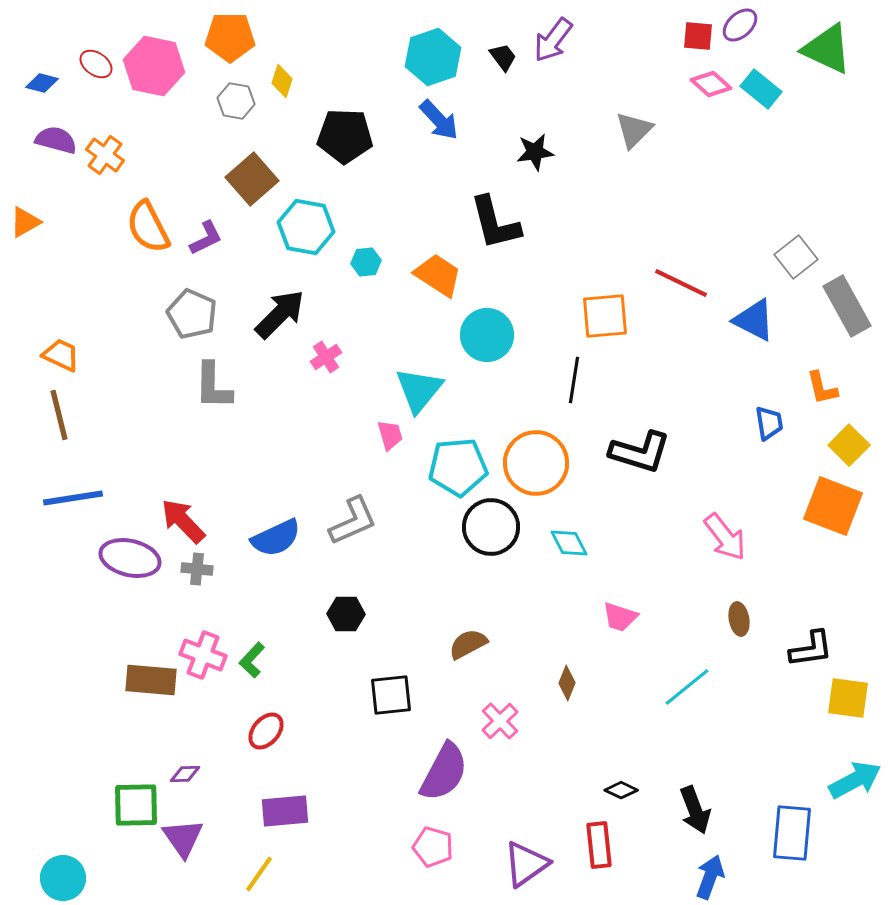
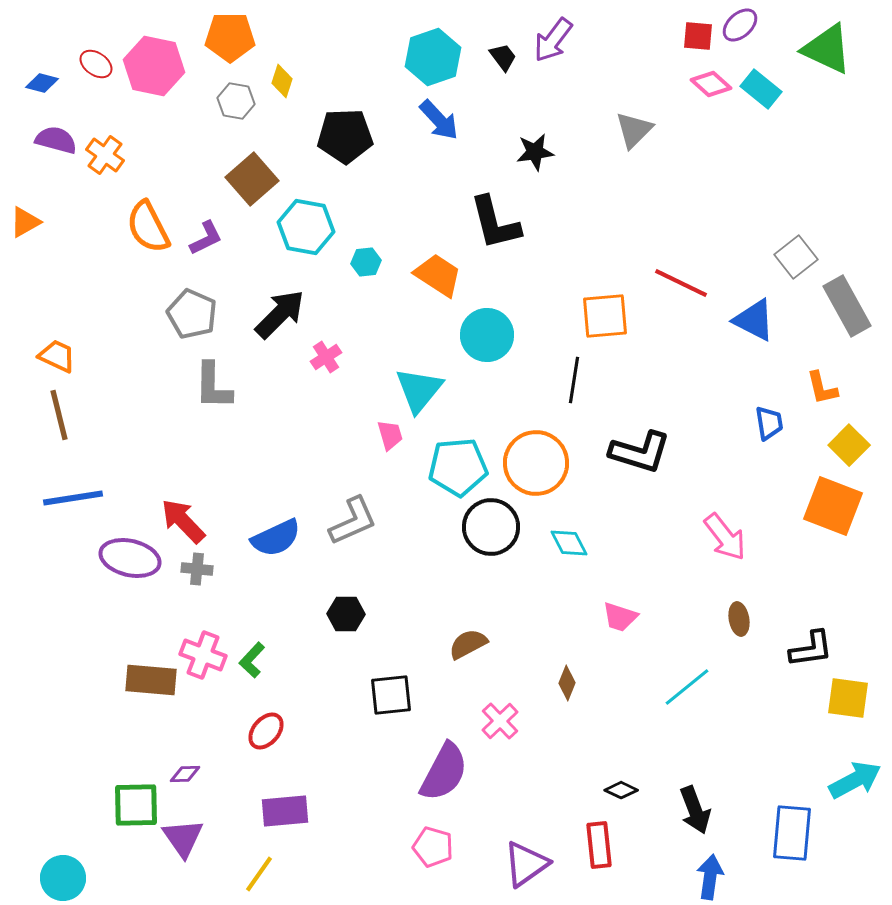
black pentagon at (345, 136): rotated 4 degrees counterclockwise
orange trapezoid at (61, 355): moved 4 px left, 1 px down
blue arrow at (710, 877): rotated 12 degrees counterclockwise
